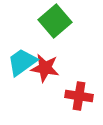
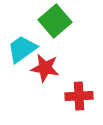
cyan trapezoid: moved 13 px up
red cross: rotated 12 degrees counterclockwise
